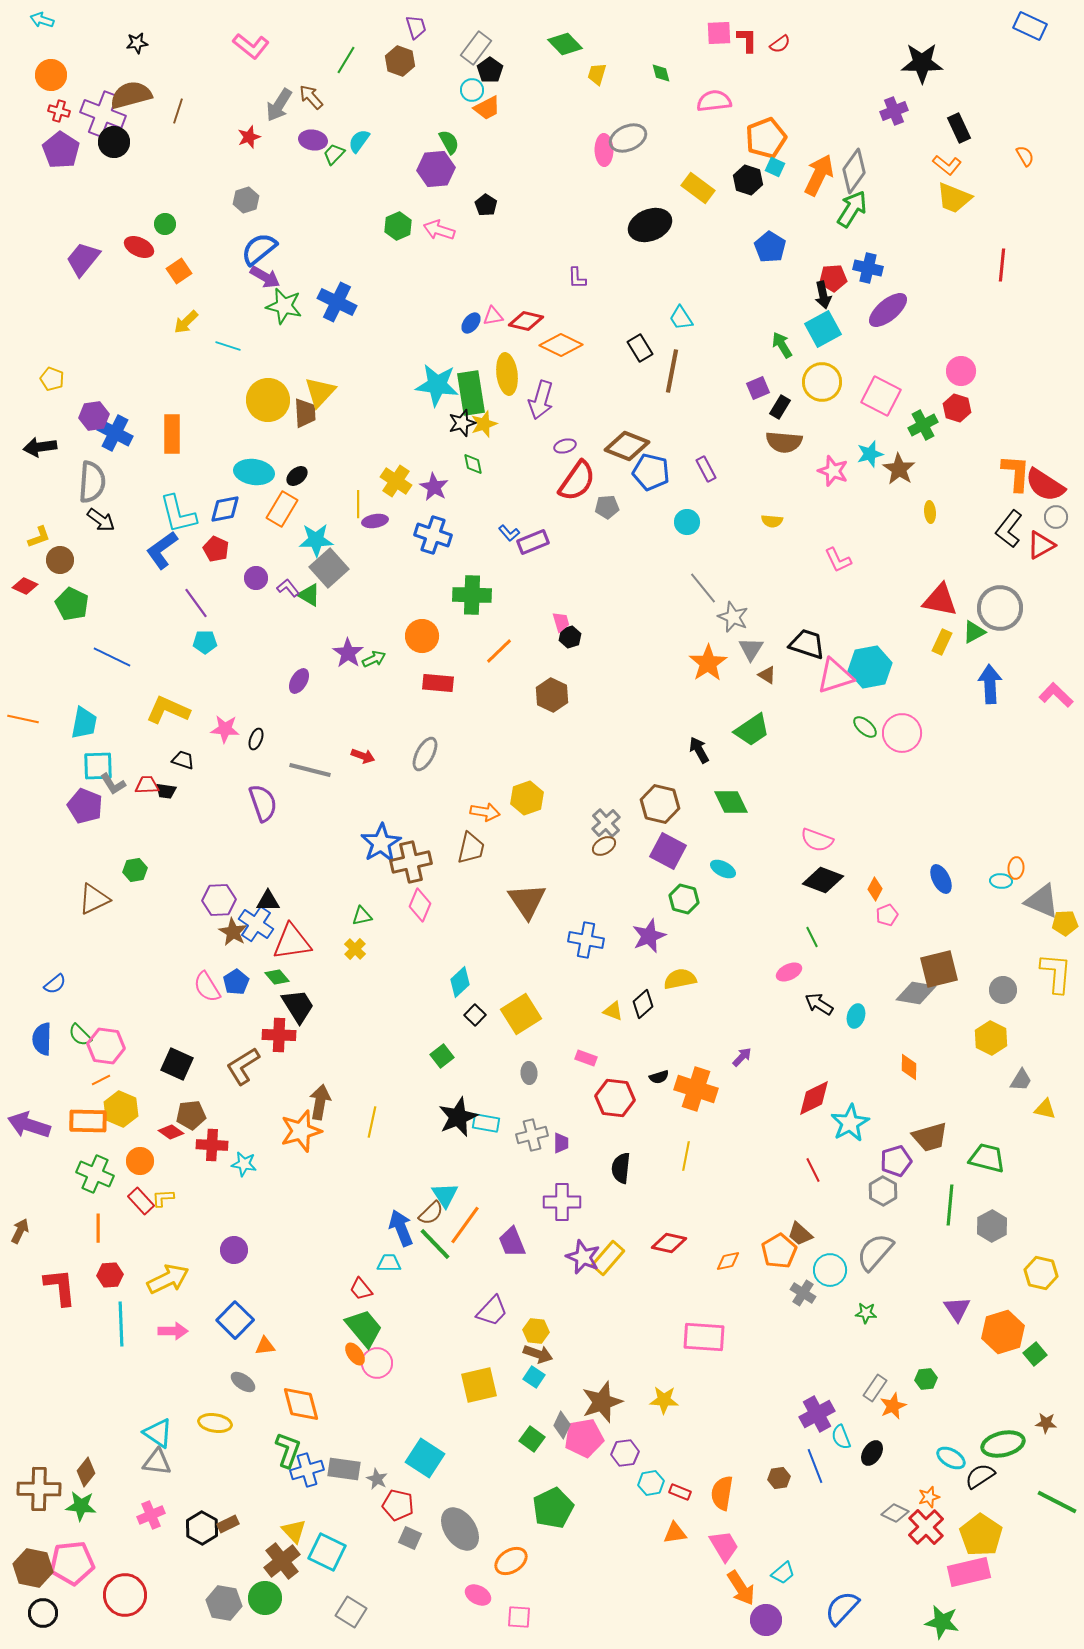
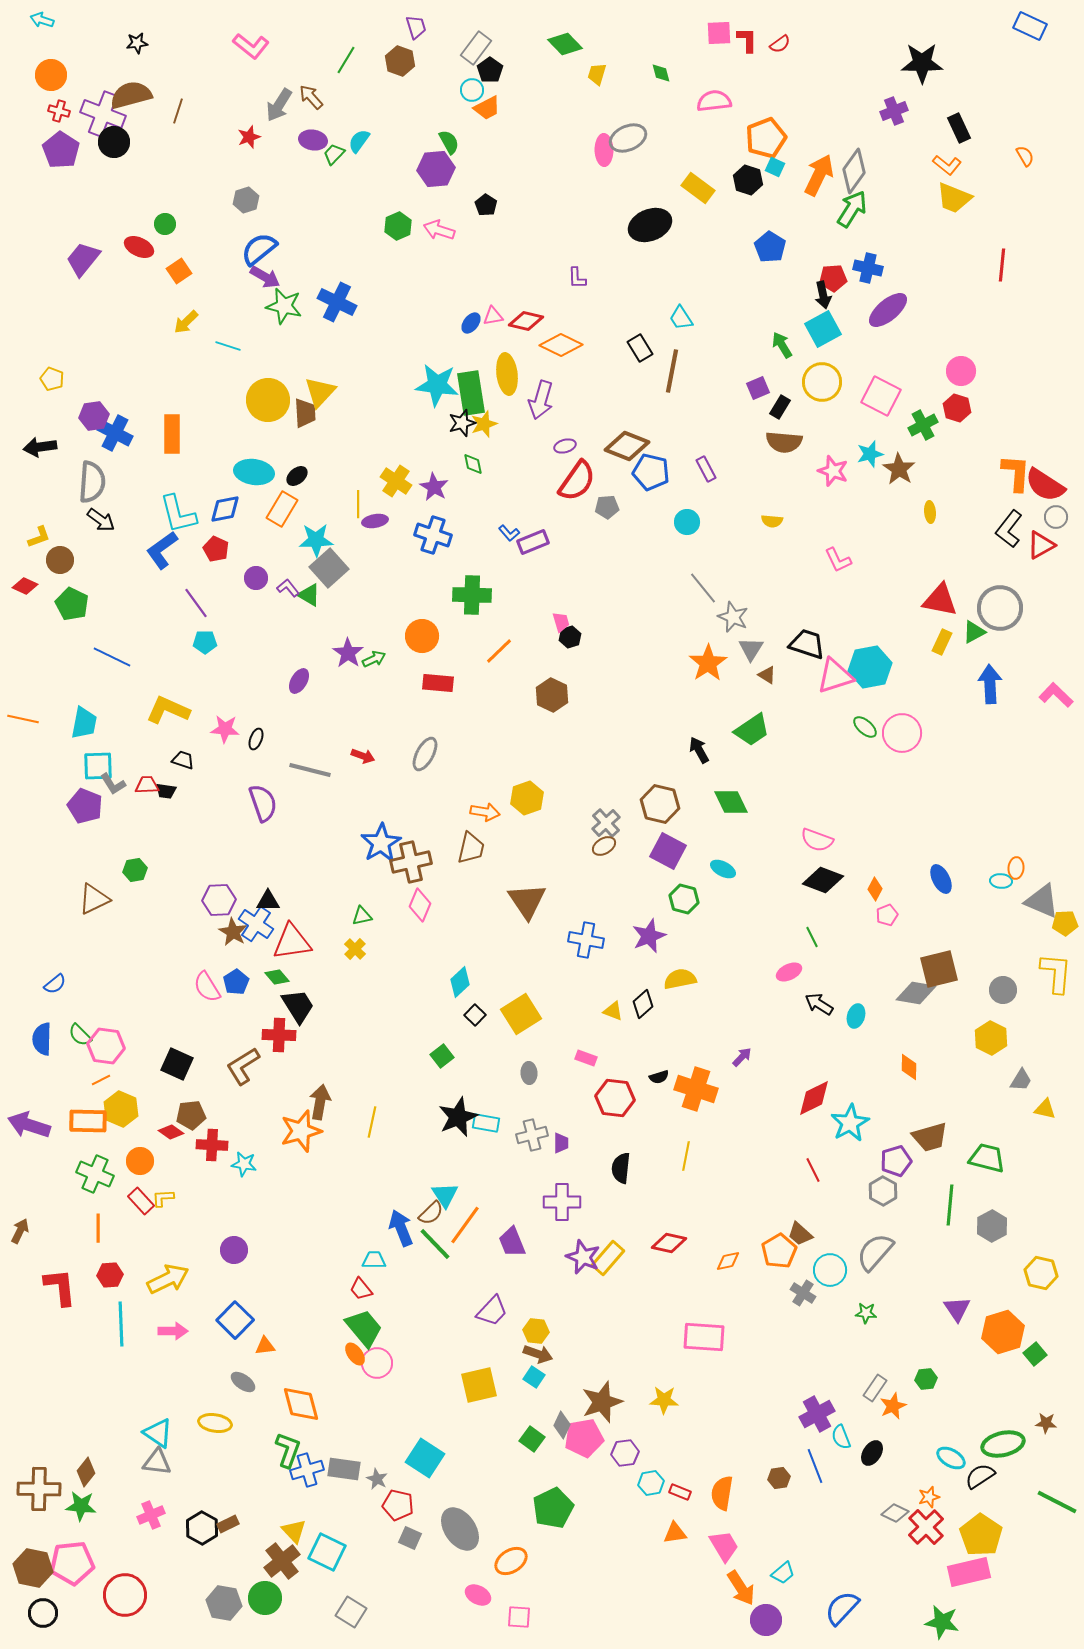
cyan trapezoid at (389, 1263): moved 15 px left, 3 px up
